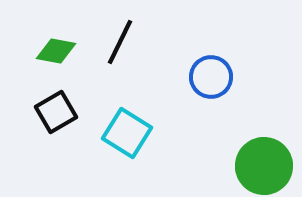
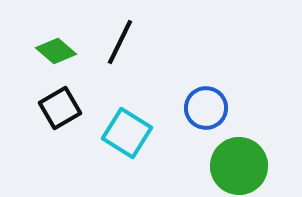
green diamond: rotated 30 degrees clockwise
blue circle: moved 5 px left, 31 px down
black square: moved 4 px right, 4 px up
green circle: moved 25 px left
